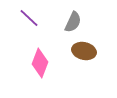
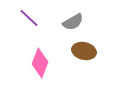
gray semicircle: rotated 35 degrees clockwise
